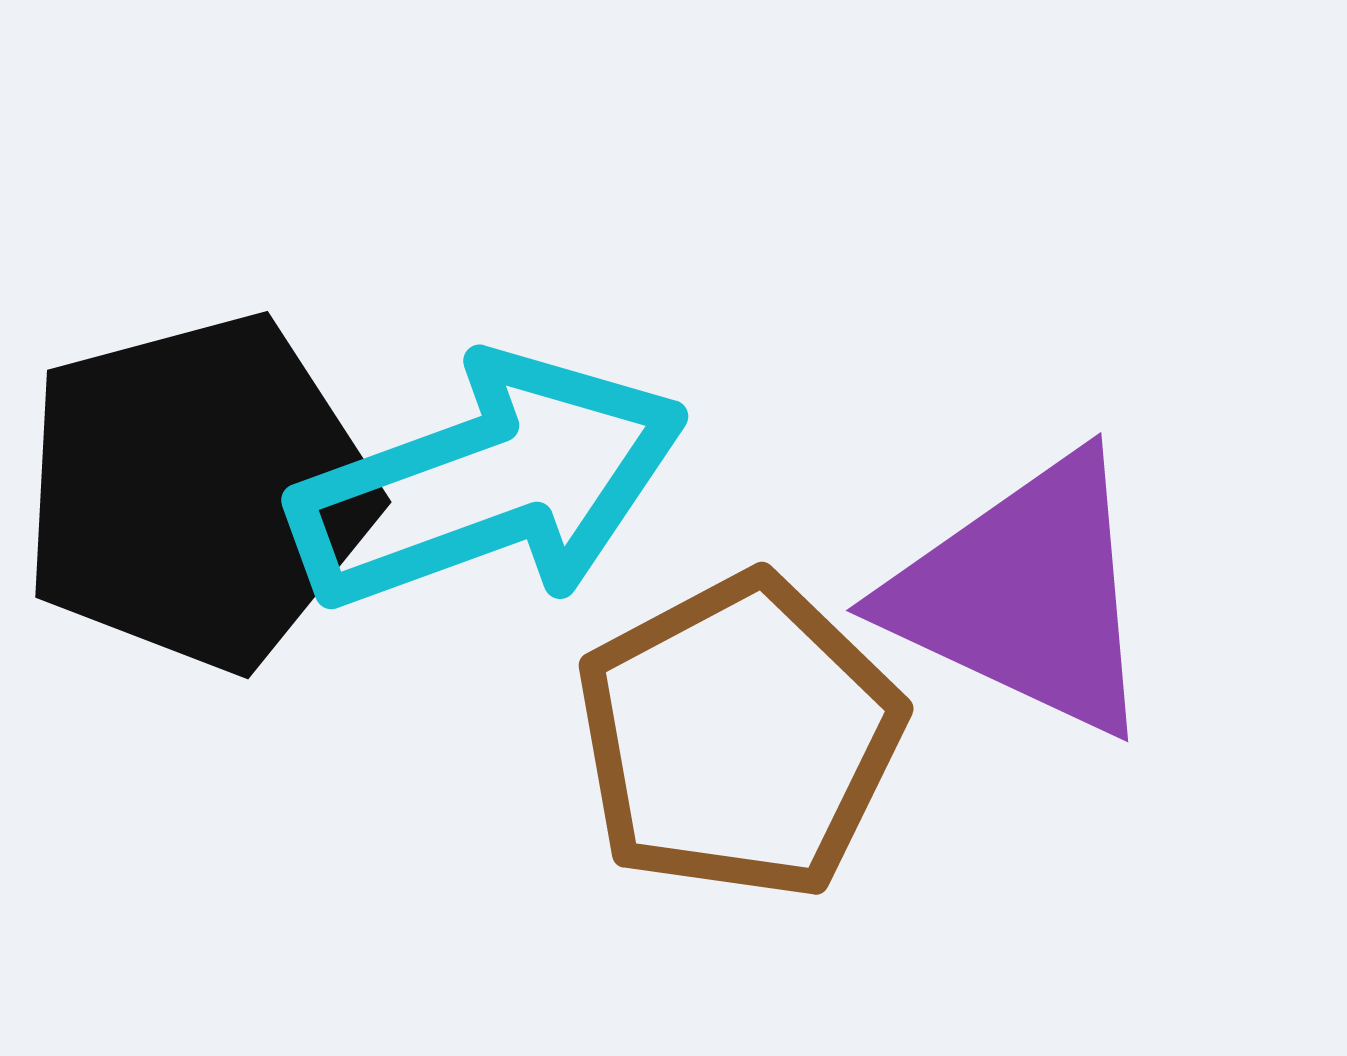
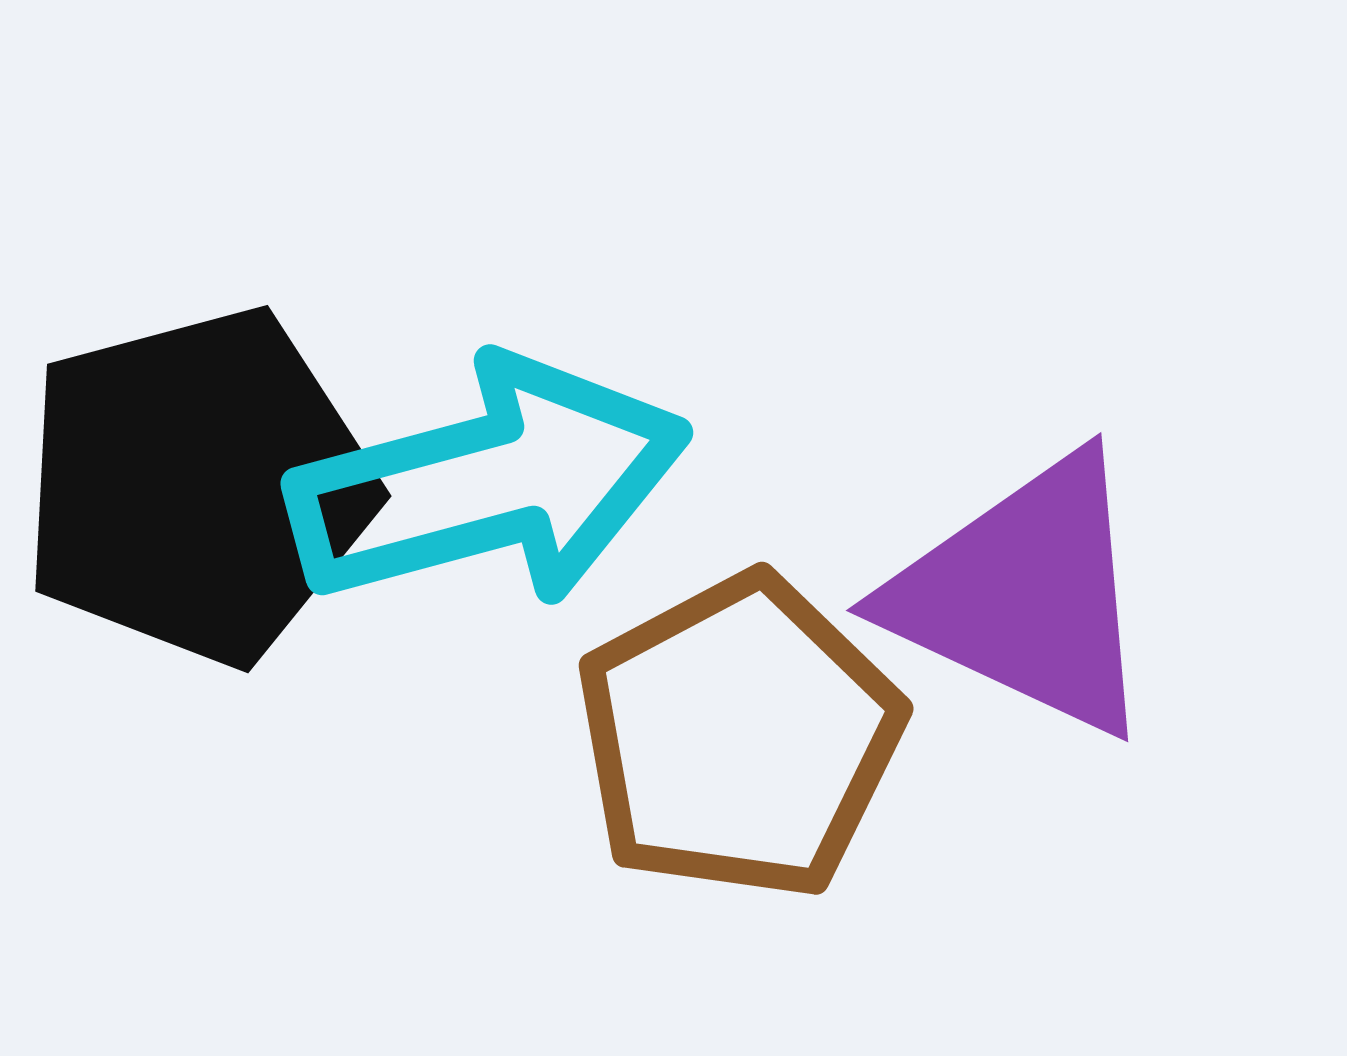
cyan arrow: rotated 5 degrees clockwise
black pentagon: moved 6 px up
